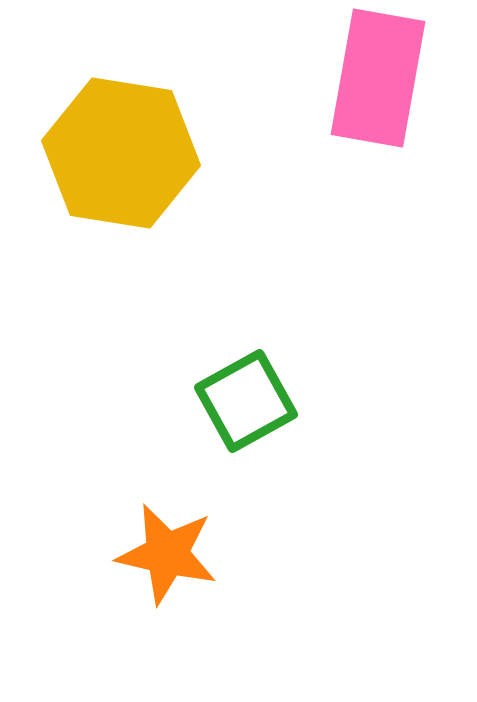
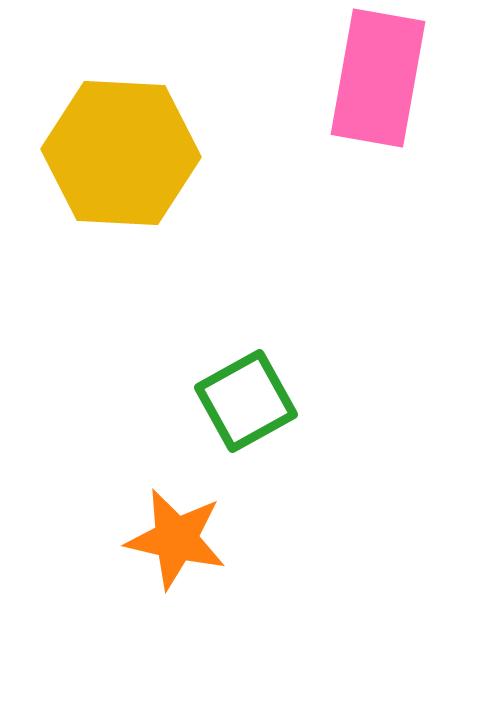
yellow hexagon: rotated 6 degrees counterclockwise
orange star: moved 9 px right, 15 px up
